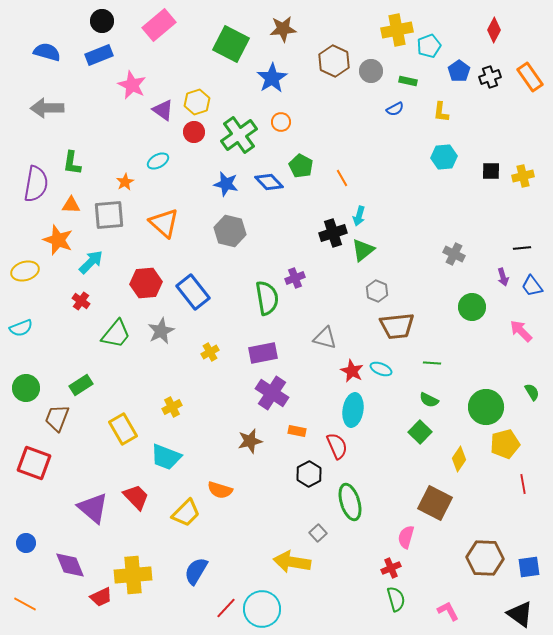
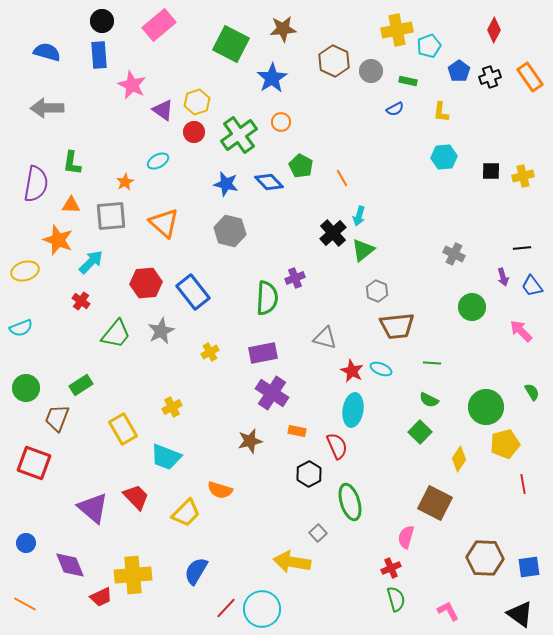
blue rectangle at (99, 55): rotated 72 degrees counterclockwise
gray square at (109, 215): moved 2 px right, 1 px down
black cross at (333, 233): rotated 24 degrees counterclockwise
green semicircle at (267, 298): rotated 12 degrees clockwise
